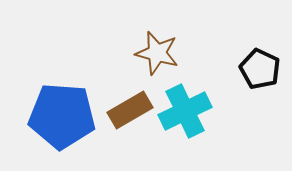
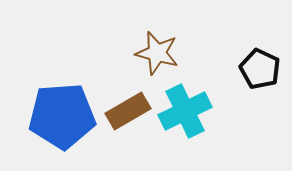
brown rectangle: moved 2 px left, 1 px down
blue pentagon: rotated 8 degrees counterclockwise
